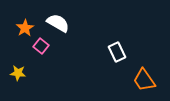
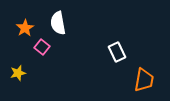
white semicircle: rotated 130 degrees counterclockwise
pink square: moved 1 px right, 1 px down
yellow star: rotated 21 degrees counterclockwise
orange trapezoid: rotated 135 degrees counterclockwise
